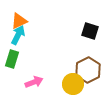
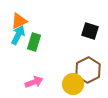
green rectangle: moved 22 px right, 17 px up
